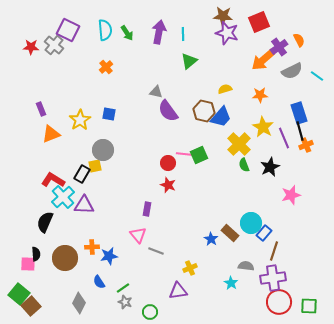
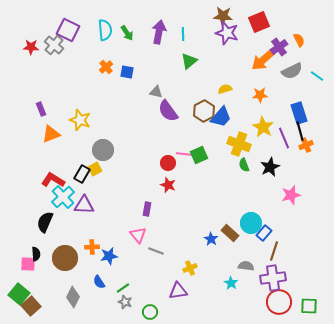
brown hexagon at (204, 111): rotated 20 degrees clockwise
blue square at (109, 114): moved 18 px right, 42 px up
yellow star at (80, 120): rotated 20 degrees counterclockwise
yellow cross at (239, 144): rotated 25 degrees counterclockwise
yellow square at (95, 166): moved 3 px down; rotated 16 degrees counterclockwise
gray diamond at (79, 303): moved 6 px left, 6 px up
